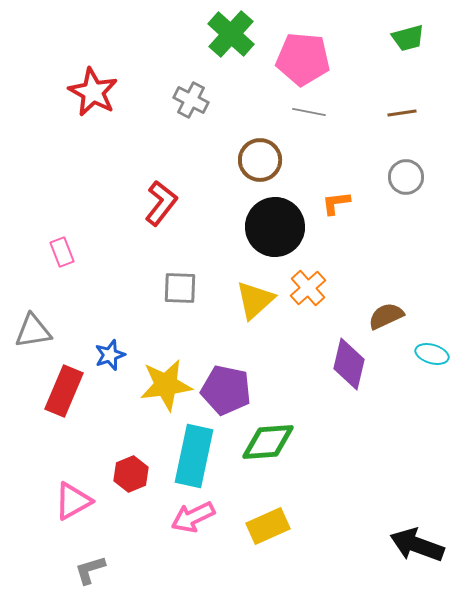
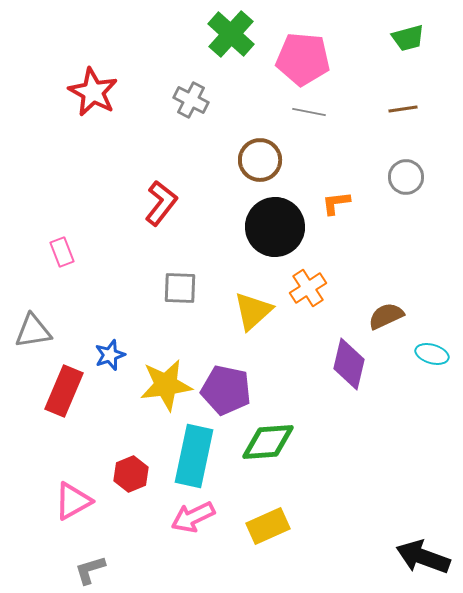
brown line: moved 1 px right, 4 px up
orange cross: rotated 9 degrees clockwise
yellow triangle: moved 2 px left, 11 px down
black arrow: moved 6 px right, 12 px down
